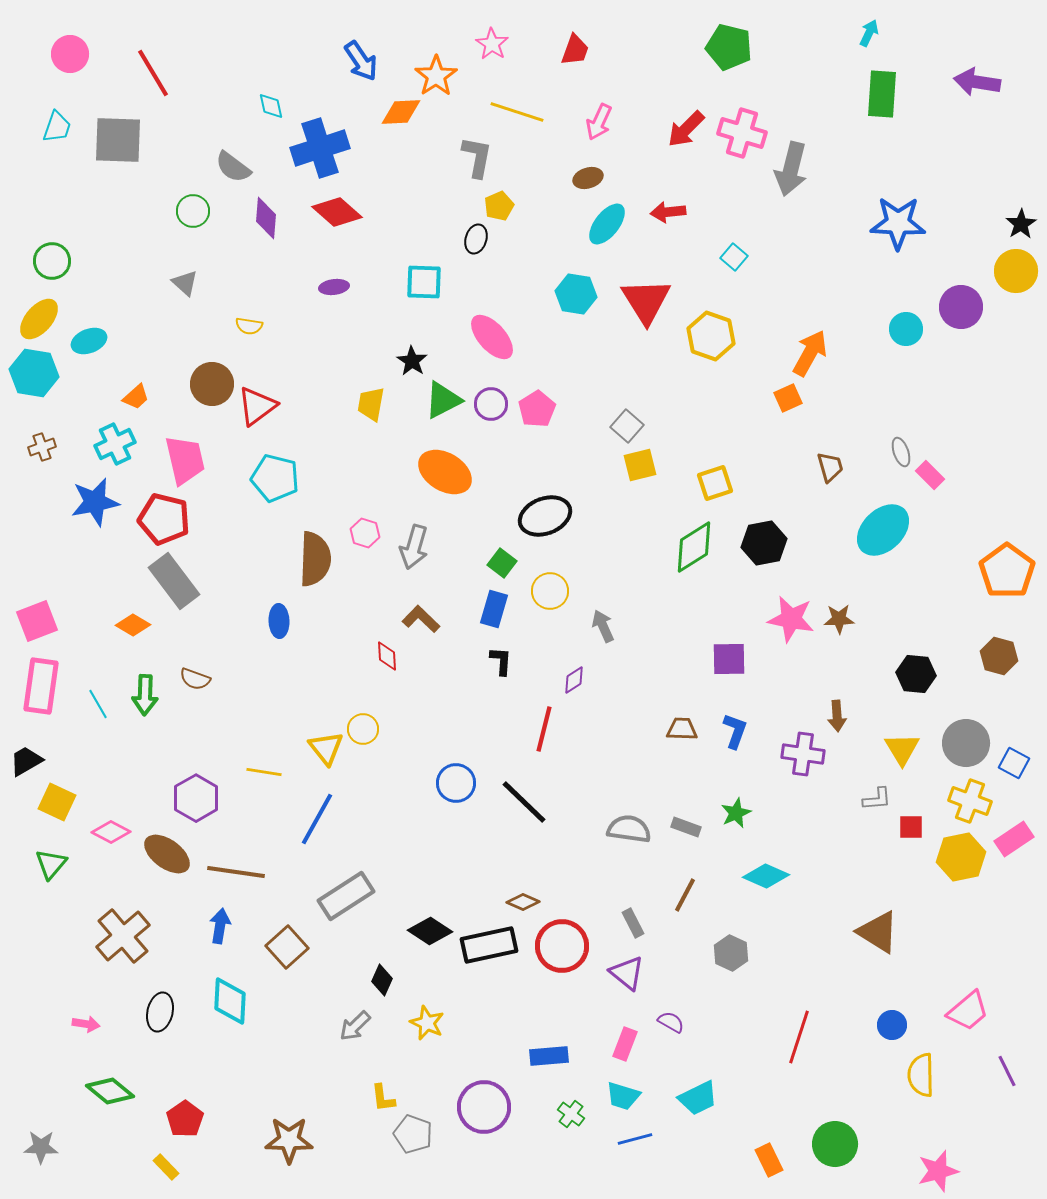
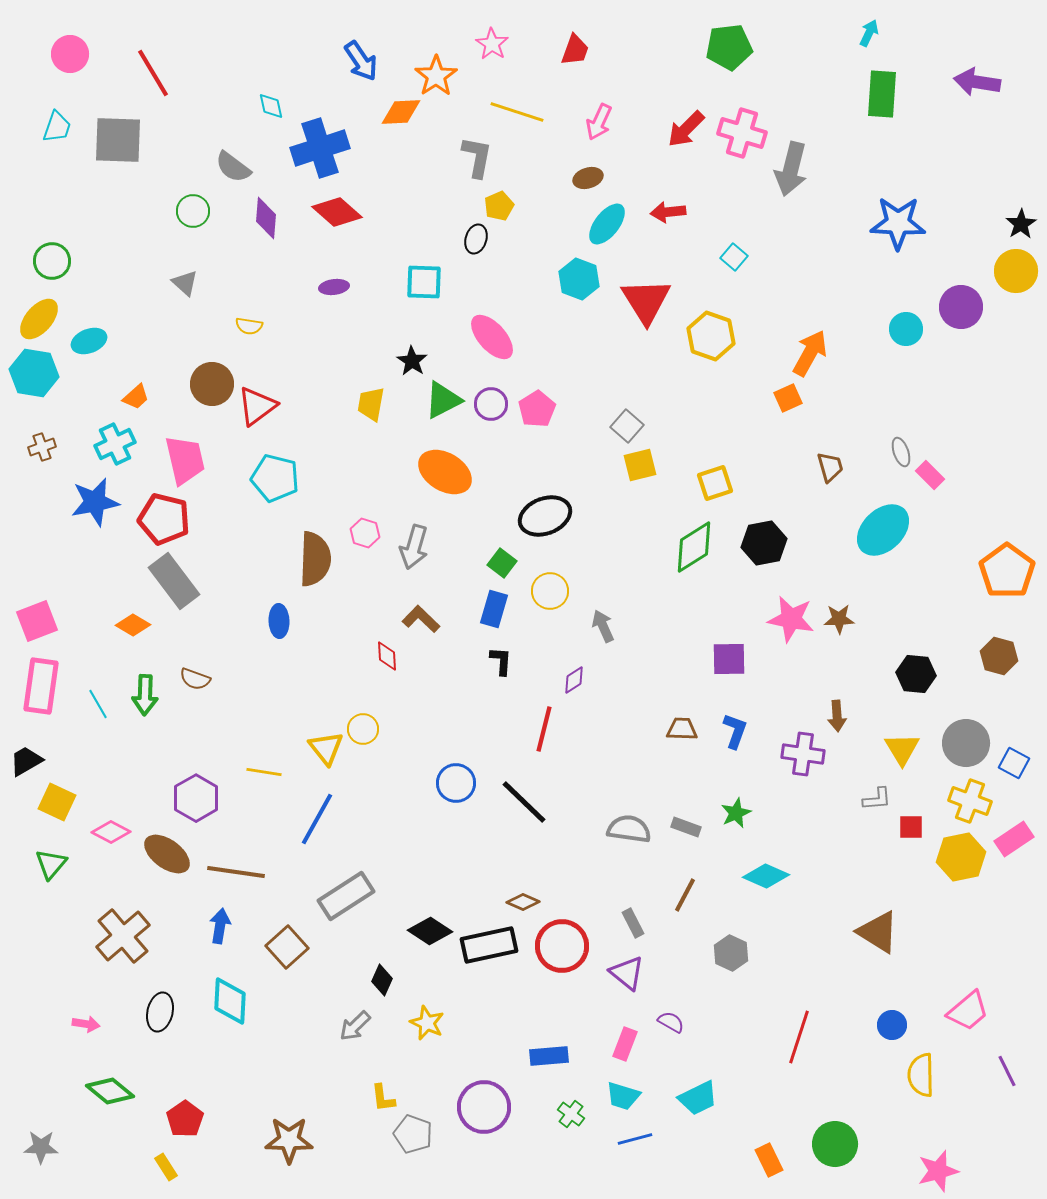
green pentagon at (729, 47): rotated 21 degrees counterclockwise
cyan hexagon at (576, 294): moved 3 px right, 15 px up; rotated 12 degrees clockwise
yellow rectangle at (166, 1167): rotated 12 degrees clockwise
